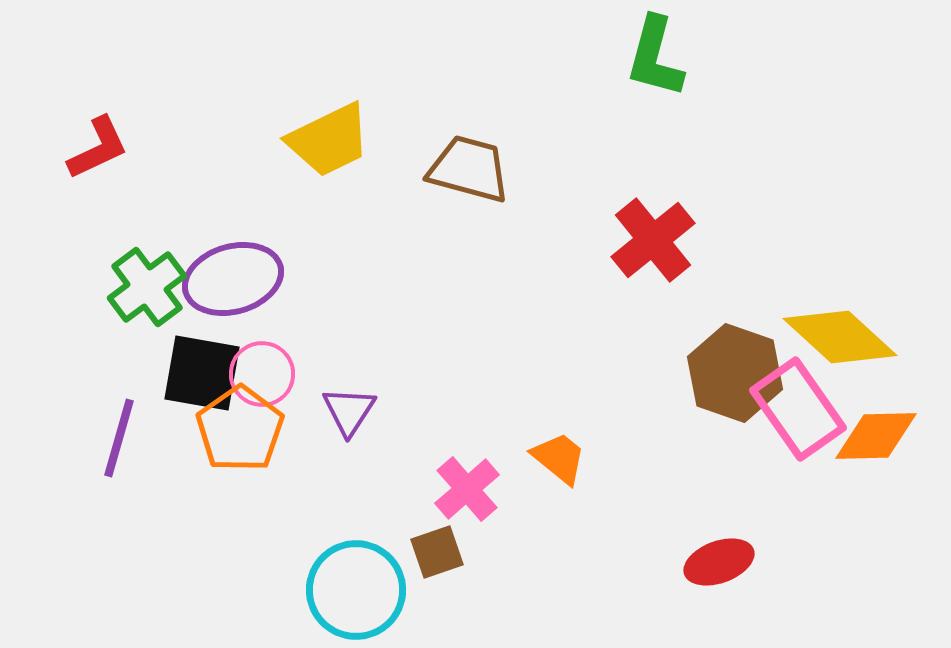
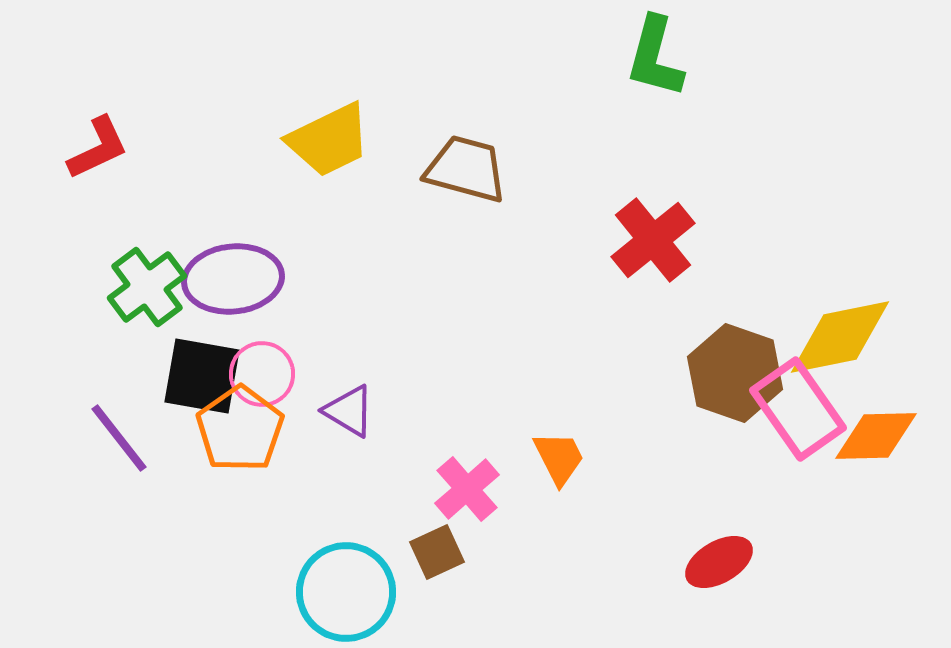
brown trapezoid: moved 3 px left
purple ellipse: rotated 10 degrees clockwise
yellow diamond: rotated 54 degrees counterclockwise
black square: moved 3 px down
purple triangle: rotated 32 degrees counterclockwise
purple line: rotated 54 degrees counterclockwise
orange trapezoid: rotated 24 degrees clockwise
brown square: rotated 6 degrees counterclockwise
red ellipse: rotated 10 degrees counterclockwise
cyan circle: moved 10 px left, 2 px down
